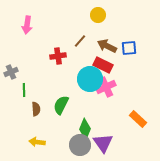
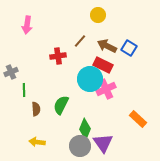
blue square: rotated 35 degrees clockwise
pink cross: moved 2 px down
gray circle: moved 1 px down
